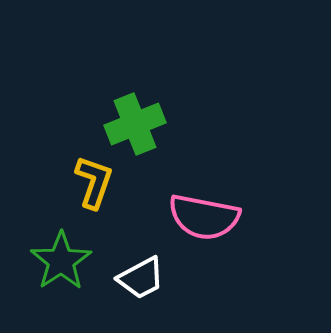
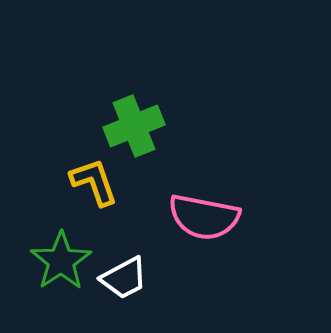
green cross: moved 1 px left, 2 px down
yellow L-shape: rotated 38 degrees counterclockwise
white trapezoid: moved 17 px left
